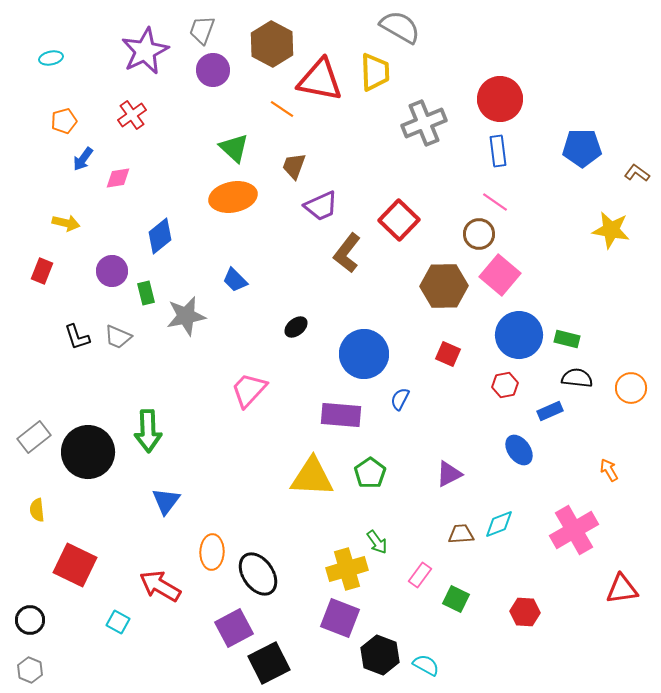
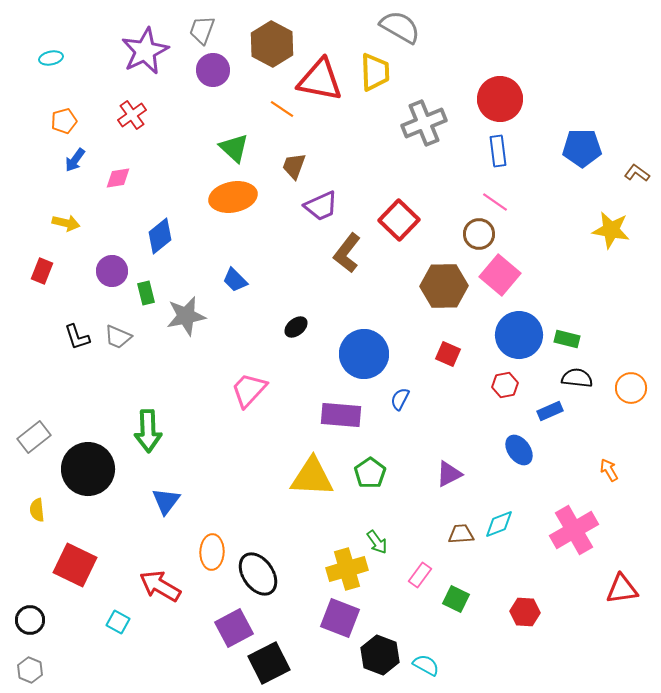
blue arrow at (83, 159): moved 8 px left, 1 px down
black circle at (88, 452): moved 17 px down
